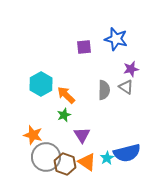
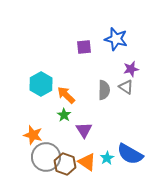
green star: rotated 16 degrees counterclockwise
purple triangle: moved 2 px right, 5 px up
blue semicircle: moved 3 px right, 1 px down; rotated 44 degrees clockwise
